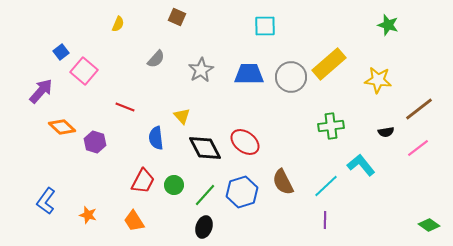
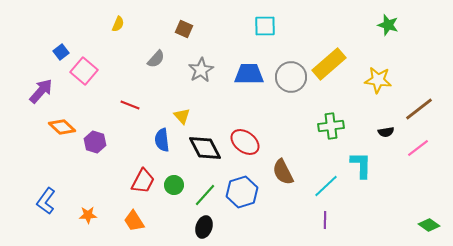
brown square: moved 7 px right, 12 px down
red line: moved 5 px right, 2 px up
blue semicircle: moved 6 px right, 2 px down
cyan L-shape: rotated 40 degrees clockwise
brown semicircle: moved 10 px up
orange star: rotated 18 degrees counterclockwise
